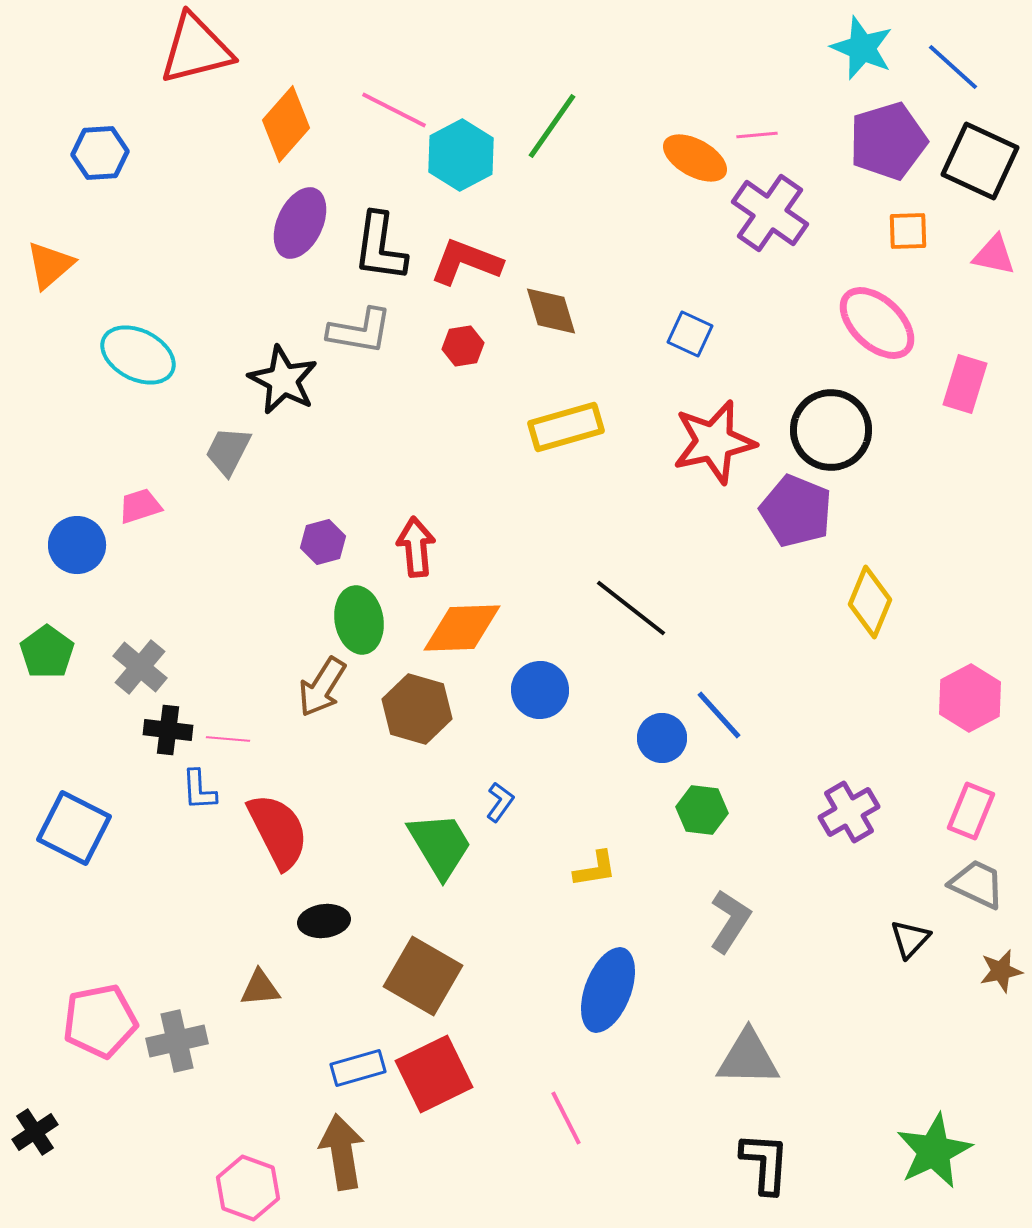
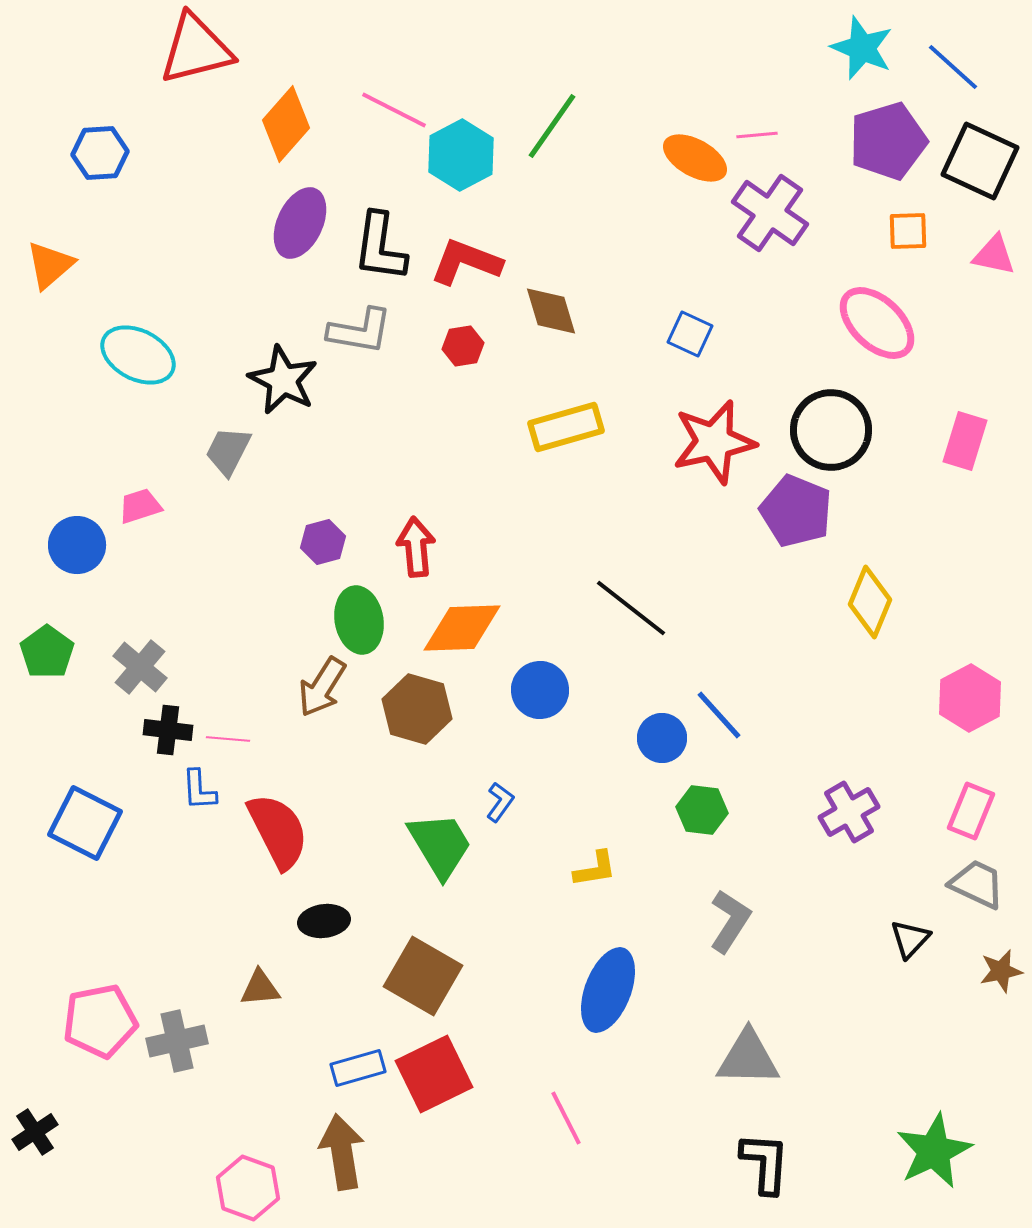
pink rectangle at (965, 384): moved 57 px down
blue square at (74, 828): moved 11 px right, 5 px up
